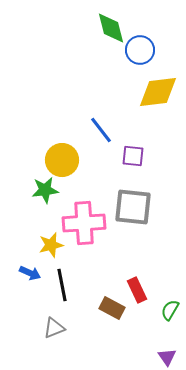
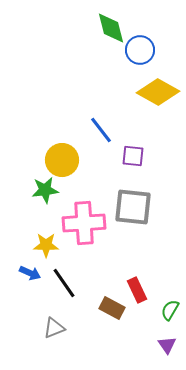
yellow diamond: rotated 36 degrees clockwise
yellow star: moved 5 px left; rotated 15 degrees clockwise
black line: moved 2 px right, 2 px up; rotated 24 degrees counterclockwise
purple triangle: moved 12 px up
